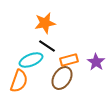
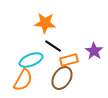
orange star: rotated 15 degrees clockwise
black line: moved 6 px right
purple star: moved 2 px left, 11 px up
orange semicircle: moved 4 px right, 1 px up; rotated 10 degrees clockwise
